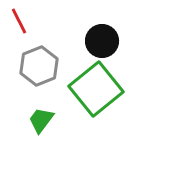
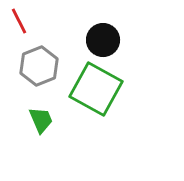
black circle: moved 1 px right, 1 px up
green square: rotated 22 degrees counterclockwise
green trapezoid: rotated 120 degrees clockwise
